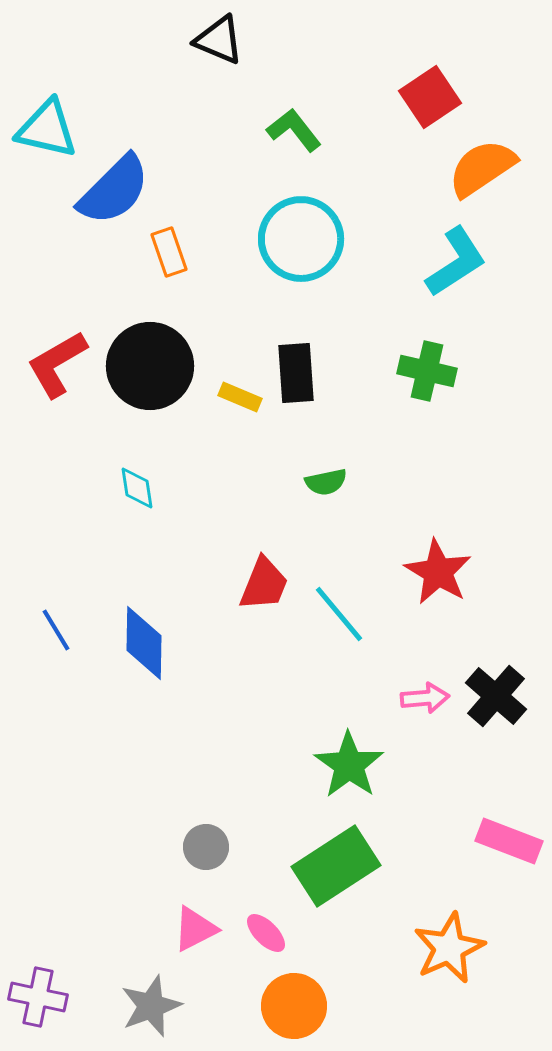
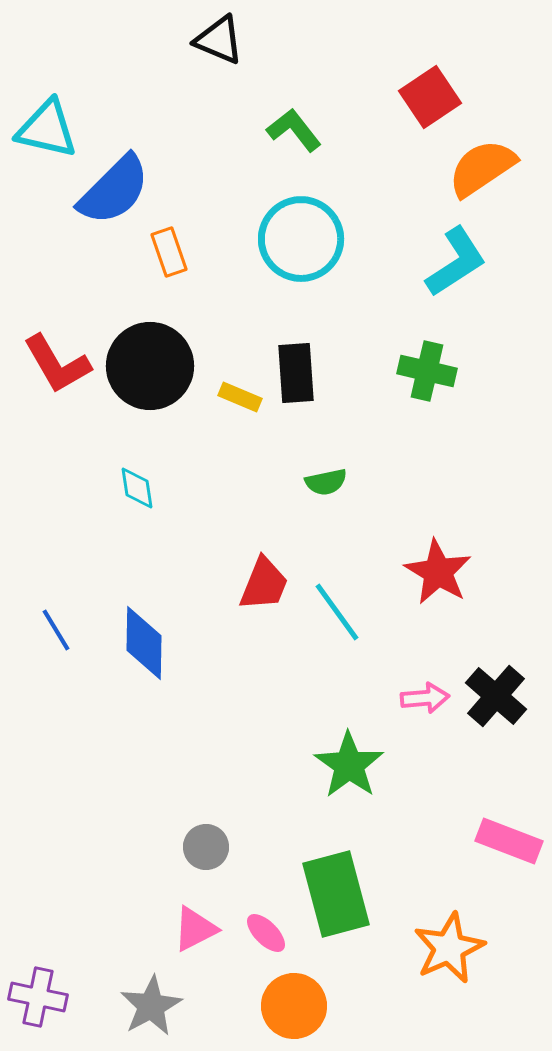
red L-shape: rotated 90 degrees counterclockwise
cyan line: moved 2 px left, 2 px up; rotated 4 degrees clockwise
green rectangle: moved 28 px down; rotated 72 degrees counterclockwise
gray star: rotated 8 degrees counterclockwise
